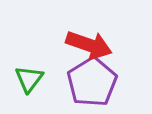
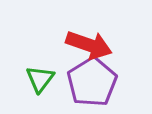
green triangle: moved 11 px right
